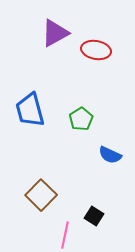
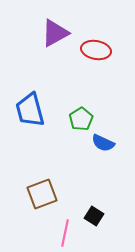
blue semicircle: moved 7 px left, 12 px up
brown square: moved 1 px right, 1 px up; rotated 24 degrees clockwise
pink line: moved 2 px up
